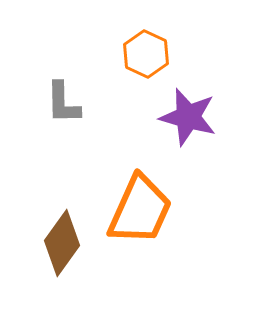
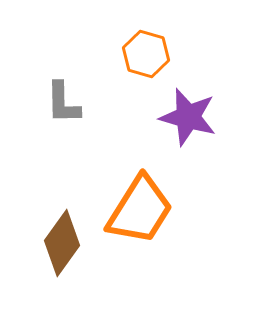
orange hexagon: rotated 9 degrees counterclockwise
orange trapezoid: rotated 8 degrees clockwise
